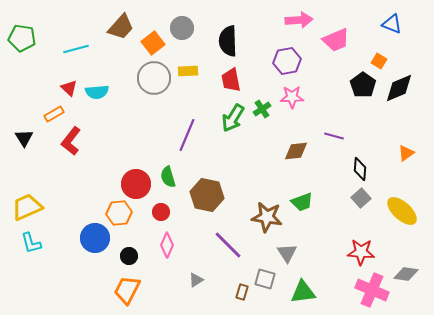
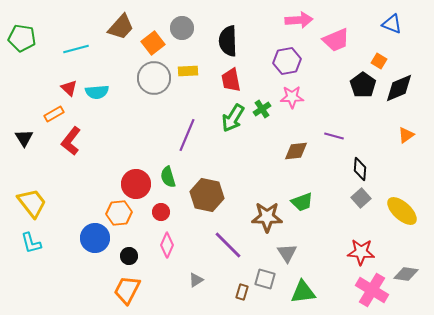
orange triangle at (406, 153): moved 18 px up
yellow trapezoid at (27, 207): moved 5 px right, 4 px up; rotated 76 degrees clockwise
brown star at (267, 217): rotated 8 degrees counterclockwise
pink cross at (372, 290): rotated 8 degrees clockwise
